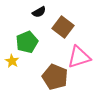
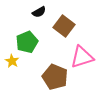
brown square: moved 1 px right, 1 px up
pink triangle: moved 3 px right
